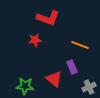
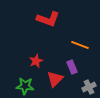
red L-shape: moved 1 px down
red star: moved 1 px right, 21 px down; rotated 16 degrees counterclockwise
red triangle: moved 1 px right; rotated 36 degrees clockwise
